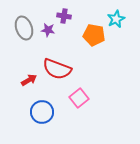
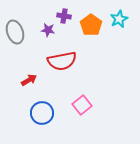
cyan star: moved 3 px right
gray ellipse: moved 9 px left, 4 px down
orange pentagon: moved 3 px left, 10 px up; rotated 25 degrees clockwise
red semicircle: moved 5 px right, 8 px up; rotated 32 degrees counterclockwise
pink square: moved 3 px right, 7 px down
blue circle: moved 1 px down
